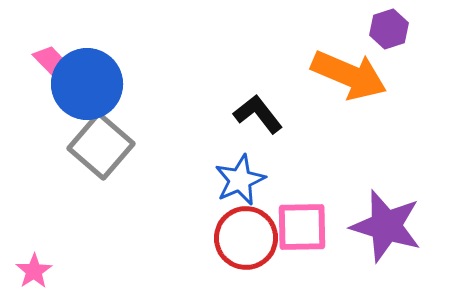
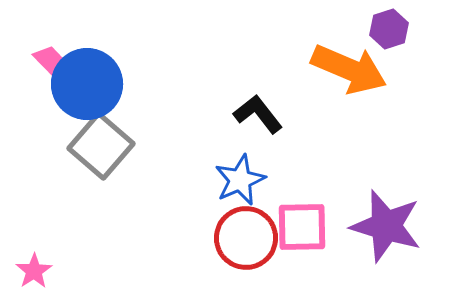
orange arrow: moved 6 px up
